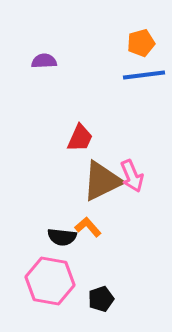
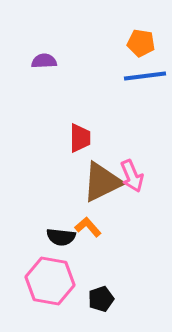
orange pentagon: rotated 24 degrees clockwise
blue line: moved 1 px right, 1 px down
red trapezoid: rotated 24 degrees counterclockwise
brown triangle: moved 1 px down
black semicircle: moved 1 px left
